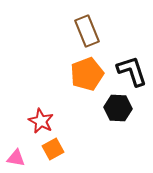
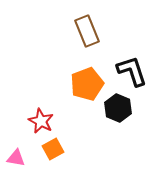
orange pentagon: moved 10 px down
black hexagon: rotated 20 degrees clockwise
